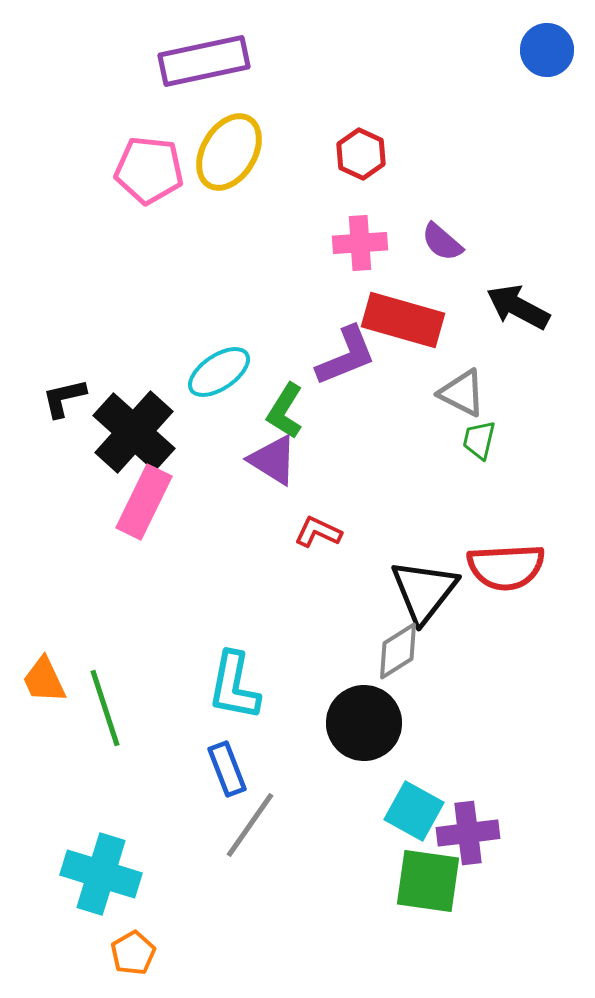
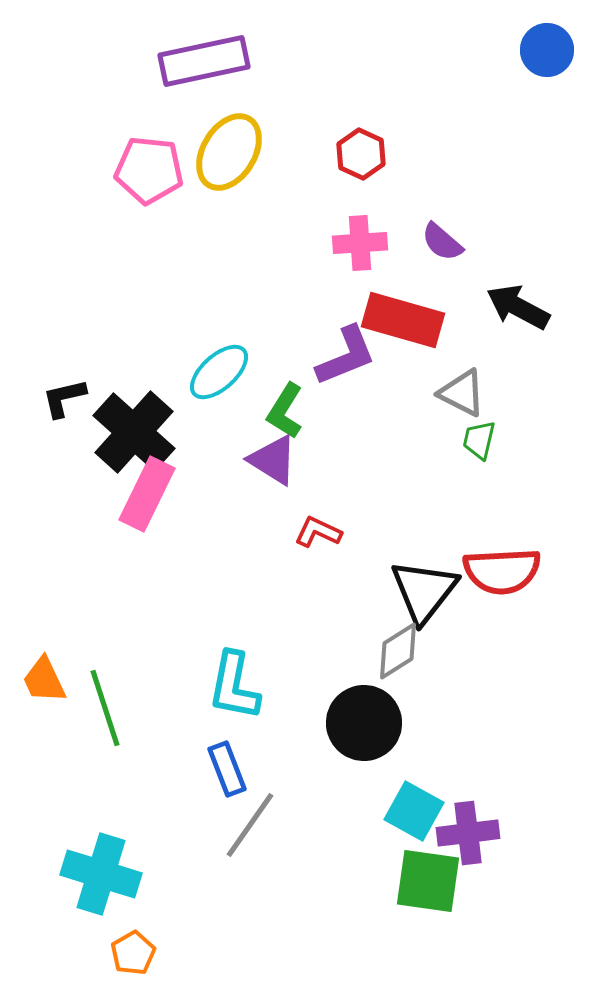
cyan ellipse: rotated 8 degrees counterclockwise
pink rectangle: moved 3 px right, 8 px up
red semicircle: moved 4 px left, 4 px down
